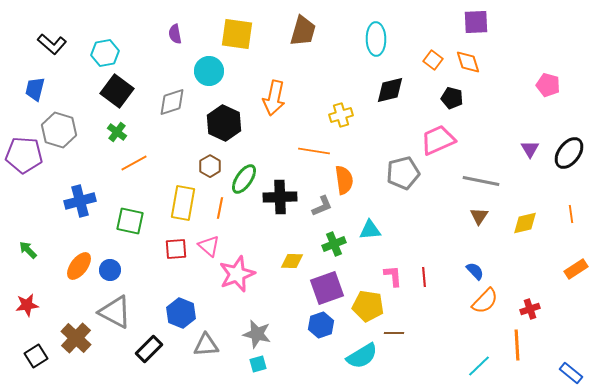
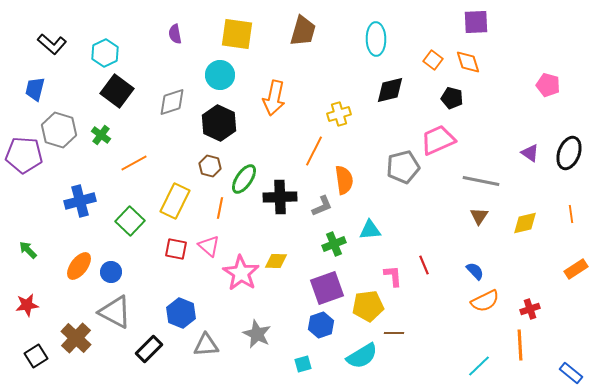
cyan hexagon at (105, 53): rotated 16 degrees counterclockwise
cyan circle at (209, 71): moved 11 px right, 4 px down
yellow cross at (341, 115): moved 2 px left, 1 px up
black hexagon at (224, 123): moved 5 px left
green cross at (117, 132): moved 16 px left, 3 px down
purple triangle at (530, 149): moved 4 px down; rotated 24 degrees counterclockwise
orange line at (314, 151): rotated 72 degrees counterclockwise
black ellipse at (569, 153): rotated 16 degrees counterclockwise
brown hexagon at (210, 166): rotated 15 degrees counterclockwise
gray pentagon at (403, 173): moved 6 px up
yellow rectangle at (183, 203): moved 8 px left, 2 px up; rotated 16 degrees clockwise
green square at (130, 221): rotated 32 degrees clockwise
red square at (176, 249): rotated 15 degrees clockwise
yellow diamond at (292, 261): moved 16 px left
blue circle at (110, 270): moved 1 px right, 2 px down
pink star at (237, 274): moved 4 px right, 1 px up; rotated 18 degrees counterclockwise
red line at (424, 277): moved 12 px up; rotated 18 degrees counterclockwise
orange semicircle at (485, 301): rotated 20 degrees clockwise
yellow pentagon at (368, 306): rotated 16 degrees counterclockwise
gray star at (257, 334): rotated 12 degrees clockwise
orange line at (517, 345): moved 3 px right
cyan square at (258, 364): moved 45 px right
